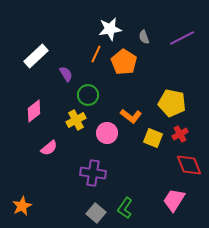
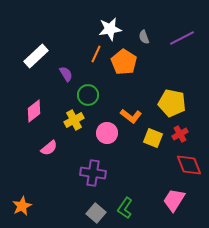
yellow cross: moved 2 px left
